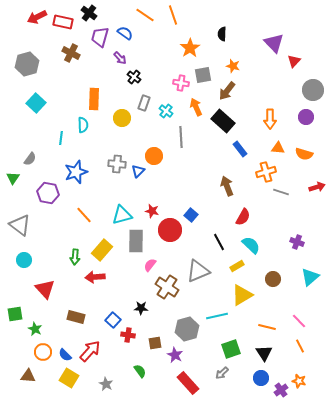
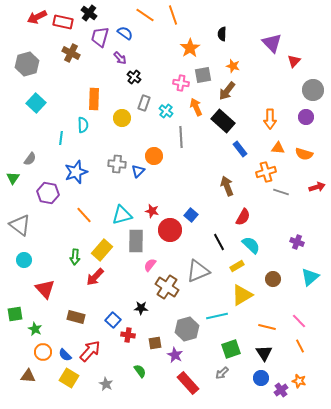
purple triangle at (274, 43): moved 2 px left
red arrow at (95, 277): rotated 42 degrees counterclockwise
